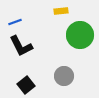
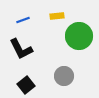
yellow rectangle: moved 4 px left, 5 px down
blue line: moved 8 px right, 2 px up
green circle: moved 1 px left, 1 px down
black L-shape: moved 3 px down
